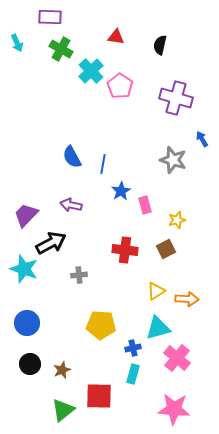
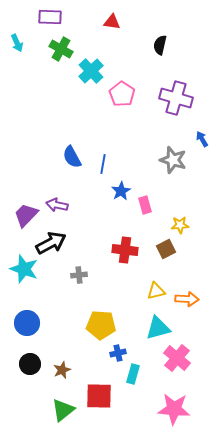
red triangle: moved 4 px left, 15 px up
pink pentagon: moved 2 px right, 8 px down
purple arrow: moved 14 px left
yellow star: moved 3 px right, 5 px down; rotated 12 degrees clockwise
yellow triangle: rotated 18 degrees clockwise
blue cross: moved 15 px left, 5 px down
